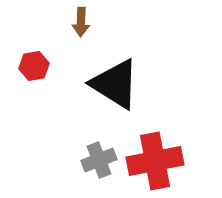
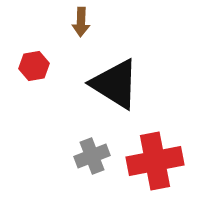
gray cross: moved 7 px left, 4 px up
